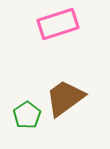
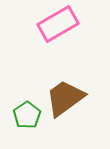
pink rectangle: rotated 12 degrees counterclockwise
